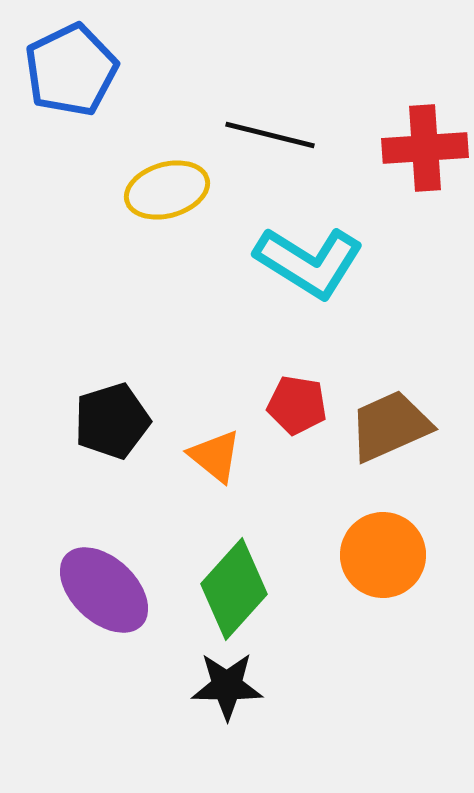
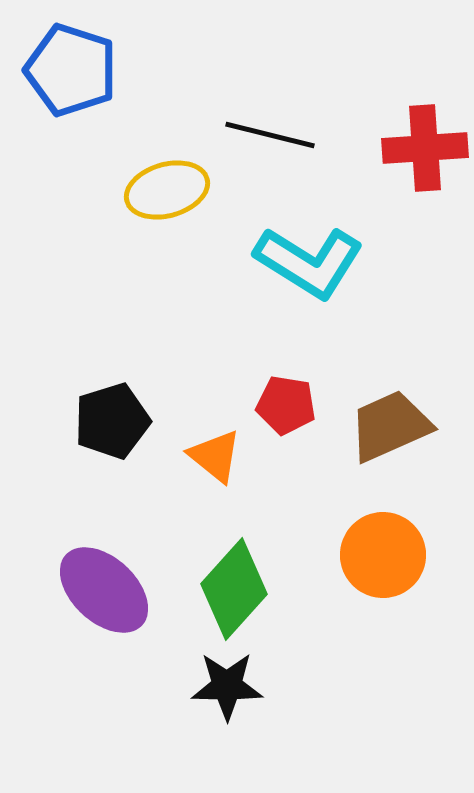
blue pentagon: rotated 28 degrees counterclockwise
red pentagon: moved 11 px left
